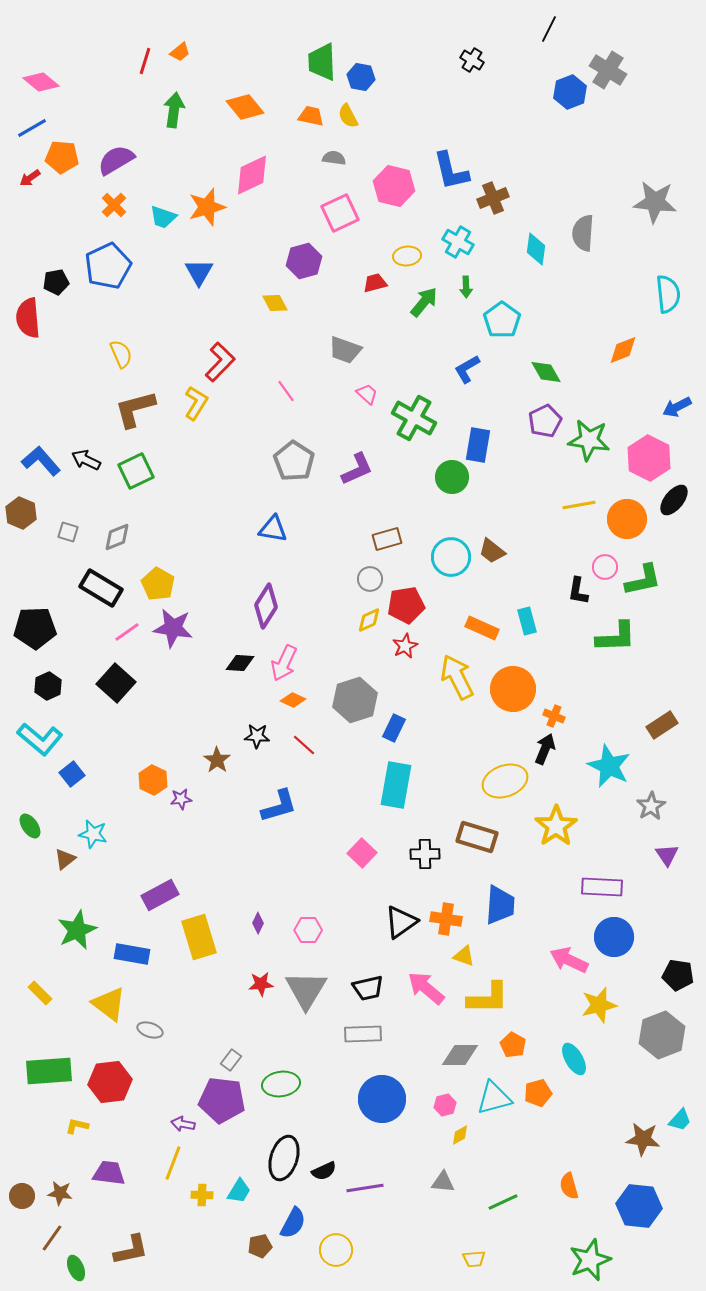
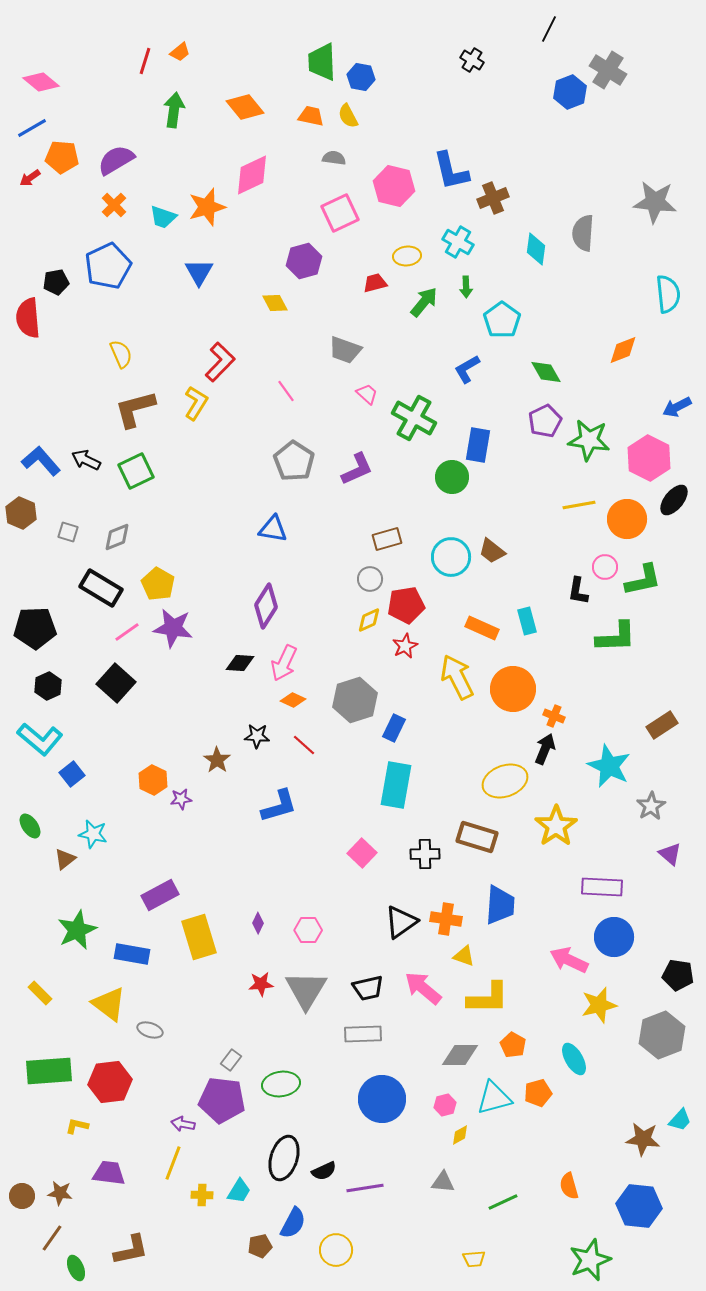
purple triangle at (667, 855): moved 3 px right, 1 px up; rotated 15 degrees counterclockwise
pink arrow at (426, 988): moved 3 px left
